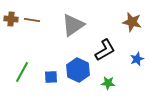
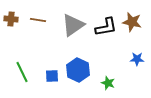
brown line: moved 6 px right
black L-shape: moved 1 px right, 23 px up; rotated 20 degrees clockwise
blue star: rotated 24 degrees clockwise
green line: rotated 55 degrees counterclockwise
blue square: moved 1 px right, 1 px up
green star: rotated 16 degrees clockwise
